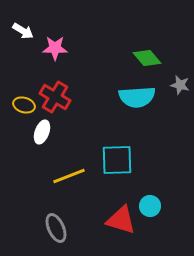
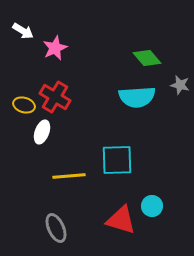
pink star: rotated 25 degrees counterclockwise
yellow line: rotated 16 degrees clockwise
cyan circle: moved 2 px right
